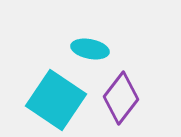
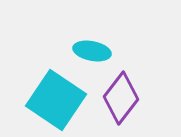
cyan ellipse: moved 2 px right, 2 px down
